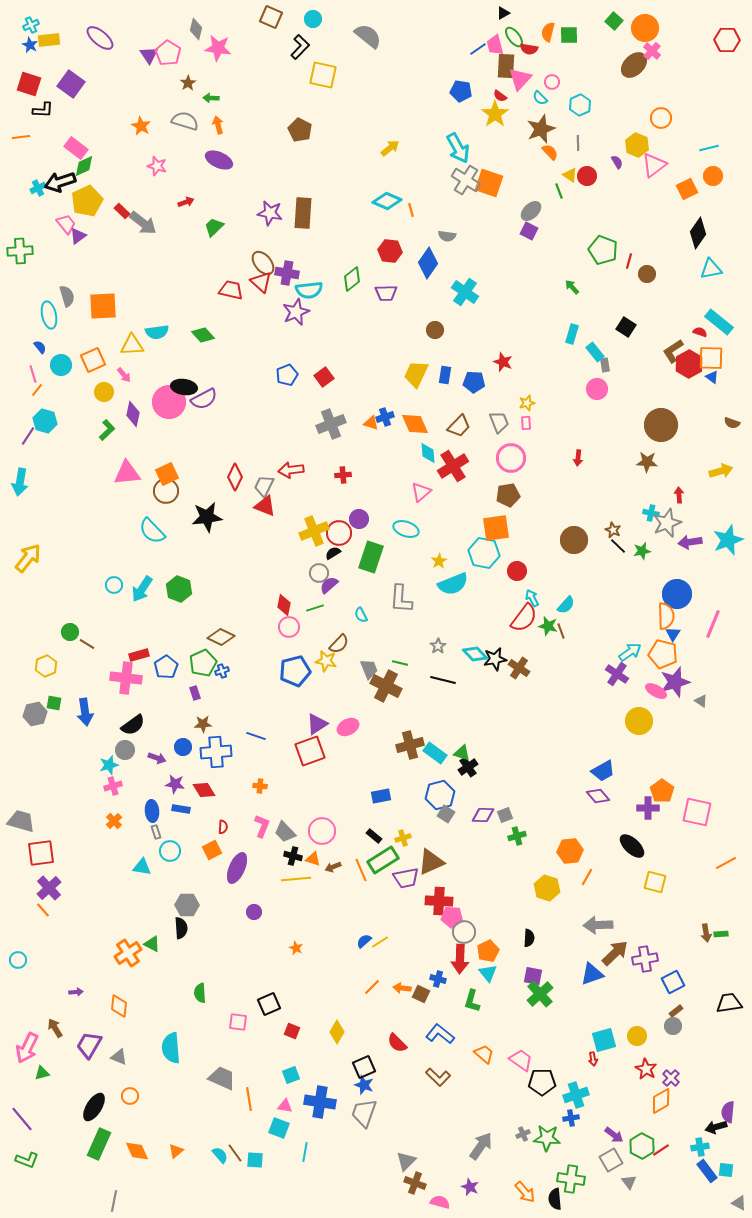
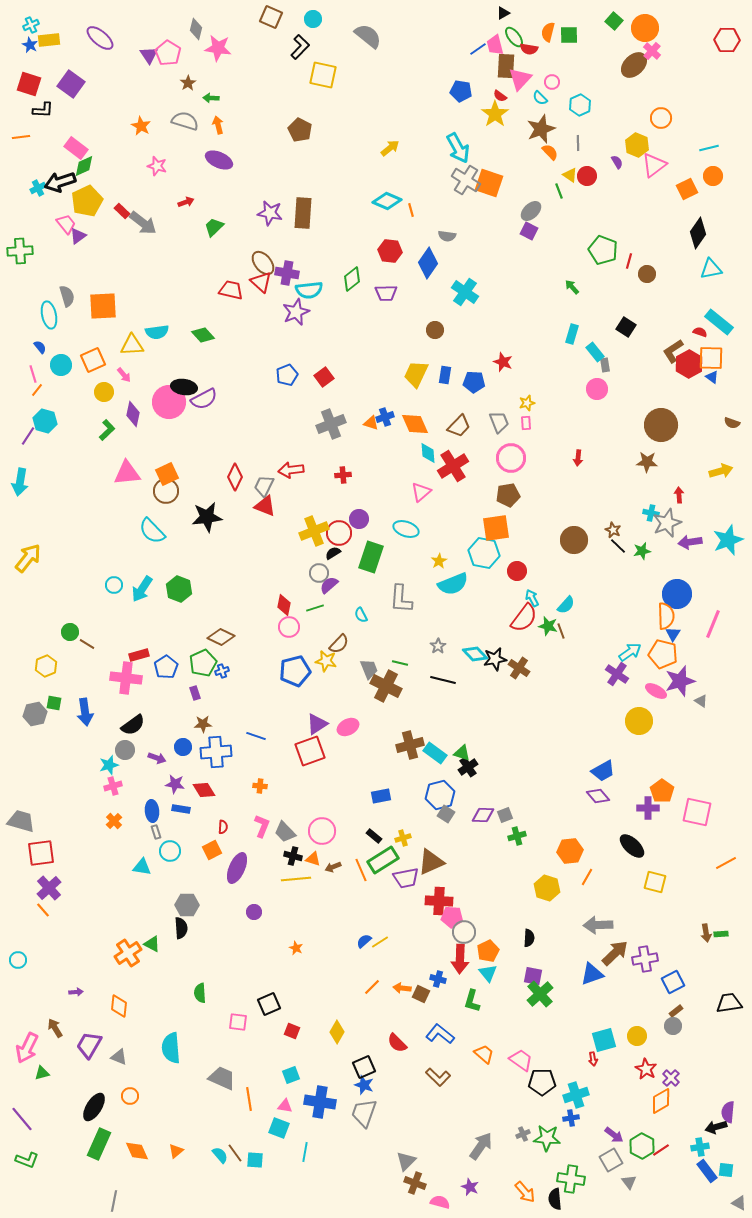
purple star at (675, 682): moved 5 px right, 1 px up
